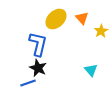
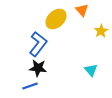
orange triangle: moved 8 px up
blue L-shape: rotated 25 degrees clockwise
black star: rotated 18 degrees counterclockwise
blue line: moved 2 px right, 3 px down
